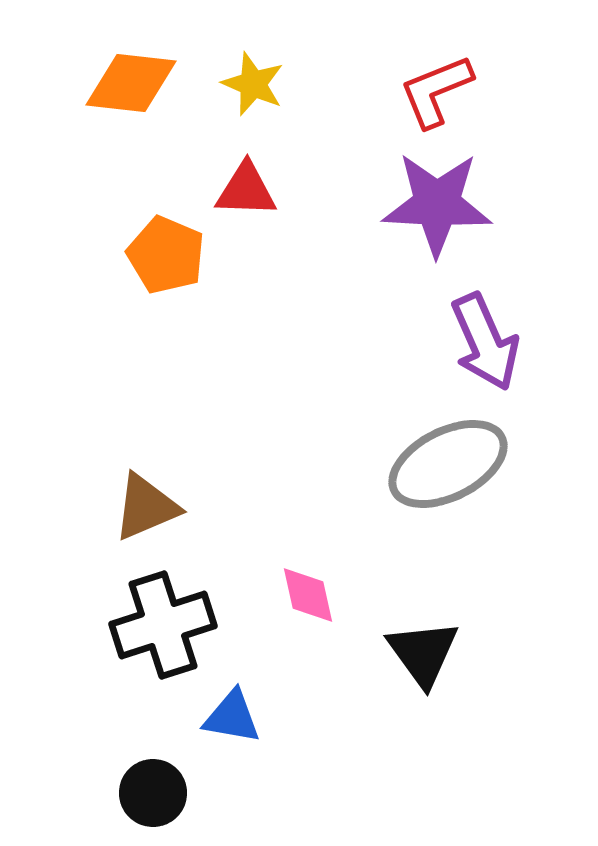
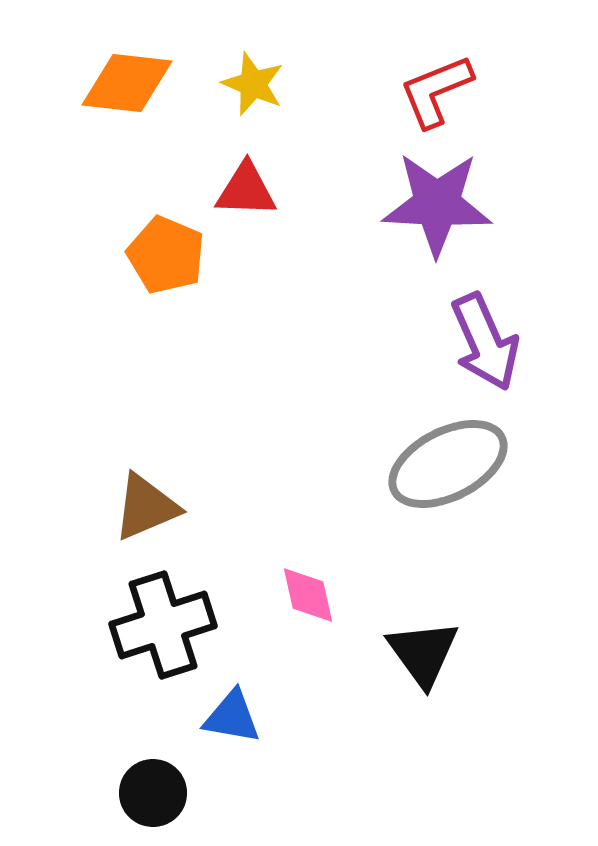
orange diamond: moved 4 px left
